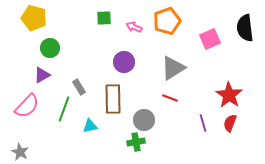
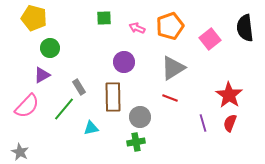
orange pentagon: moved 3 px right, 5 px down
pink arrow: moved 3 px right, 1 px down
pink square: rotated 15 degrees counterclockwise
brown rectangle: moved 2 px up
green line: rotated 20 degrees clockwise
gray circle: moved 4 px left, 3 px up
cyan triangle: moved 1 px right, 2 px down
